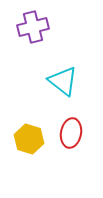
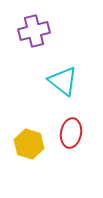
purple cross: moved 1 px right, 4 px down
yellow hexagon: moved 5 px down
